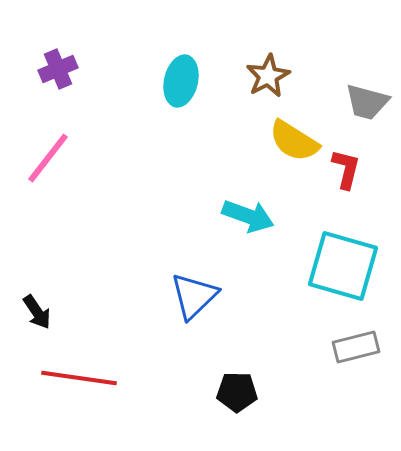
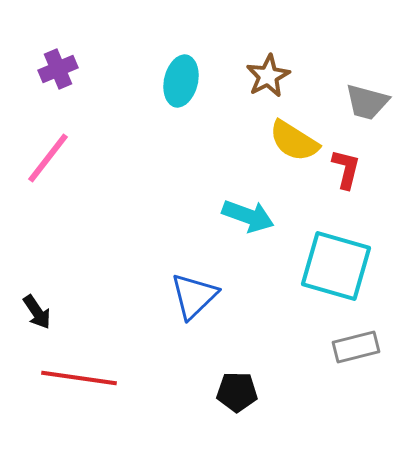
cyan square: moved 7 px left
